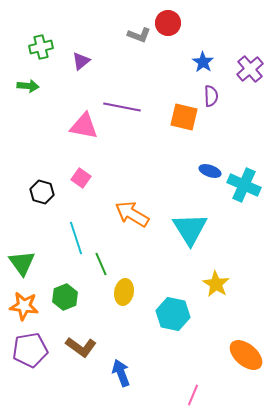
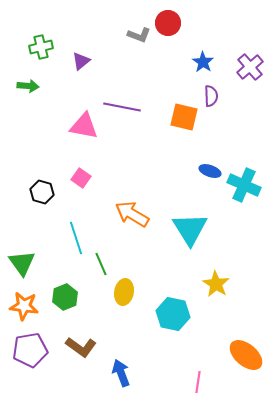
purple cross: moved 2 px up
pink line: moved 5 px right, 13 px up; rotated 15 degrees counterclockwise
